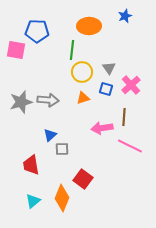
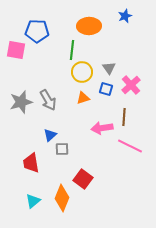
gray arrow: rotated 55 degrees clockwise
red trapezoid: moved 2 px up
